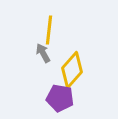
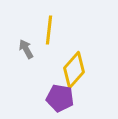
gray arrow: moved 17 px left, 4 px up
yellow diamond: moved 2 px right
